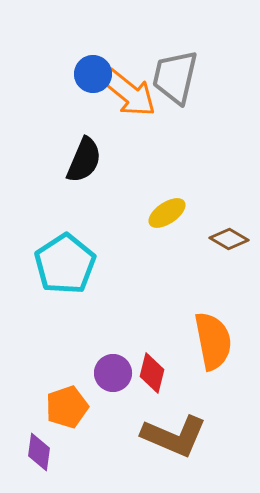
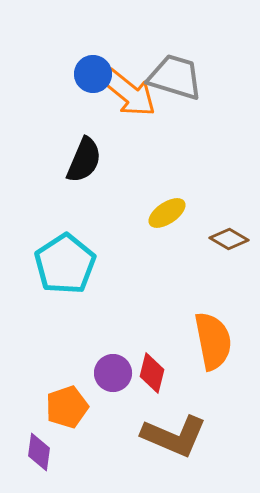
gray trapezoid: rotated 94 degrees clockwise
